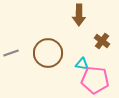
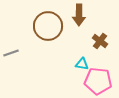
brown cross: moved 2 px left
brown circle: moved 27 px up
pink pentagon: moved 3 px right, 1 px down
